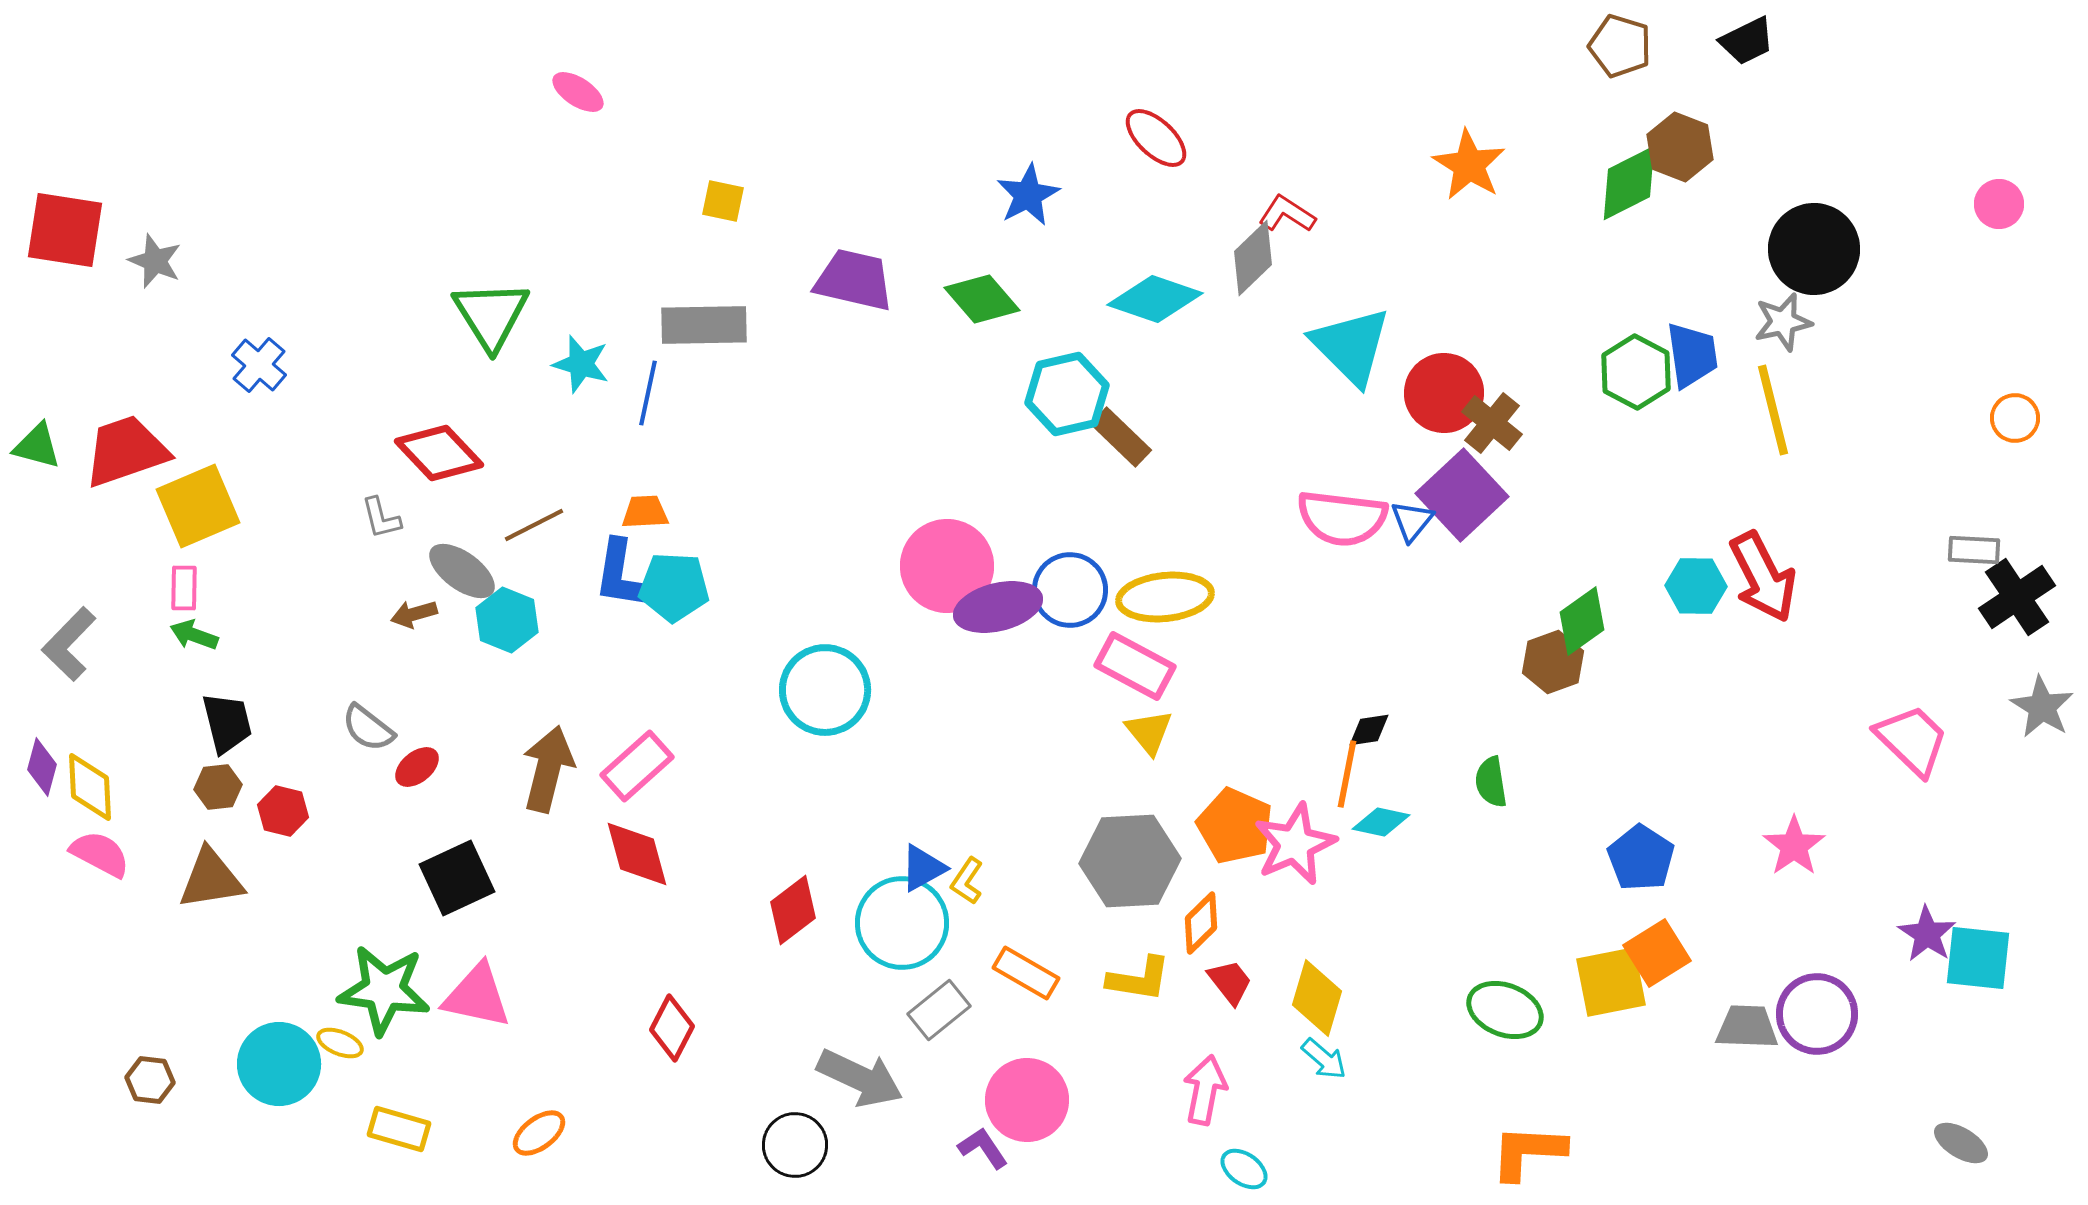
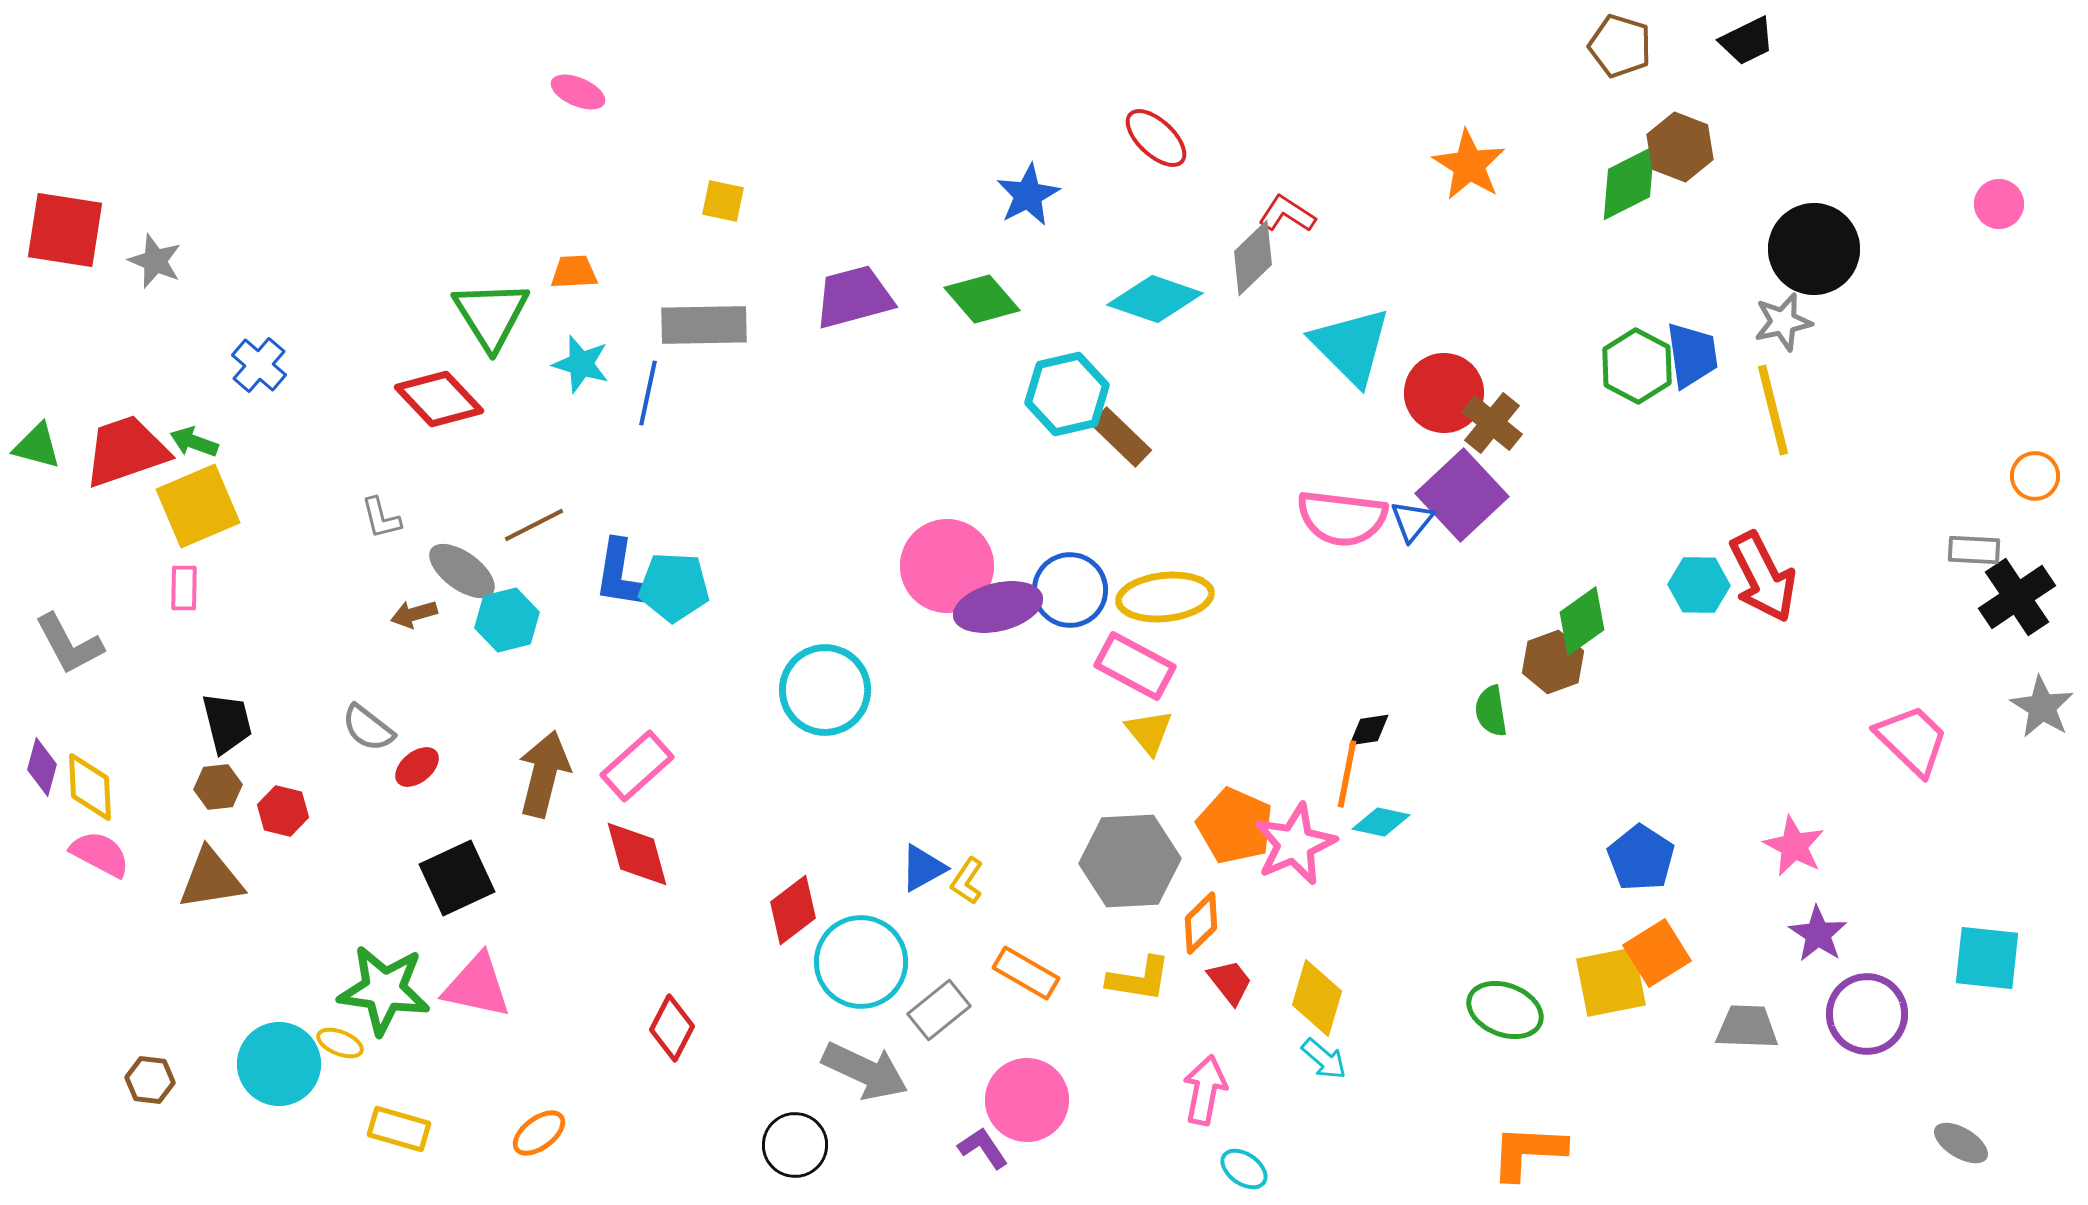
pink ellipse at (578, 92): rotated 10 degrees counterclockwise
purple trapezoid at (854, 280): moved 17 px down; rotated 28 degrees counterclockwise
green hexagon at (1636, 372): moved 1 px right, 6 px up
orange circle at (2015, 418): moved 20 px right, 58 px down
red diamond at (439, 453): moved 54 px up
orange trapezoid at (645, 512): moved 71 px left, 240 px up
cyan hexagon at (1696, 586): moved 3 px right, 1 px up
cyan hexagon at (507, 620): rotated 24 degrees clockwise
green arrow at (194, 635): moved 193 px up
gray L-shape at (69, 644): rotated 72 degrees counterclockwise
brown arrow at (548, 769): moved 4 px left, 5 px down
green semicircle at (1491, 782): moved 71 px up
pink star at (1794, 846): rotated 10 degrees counterclockwise
cyan circle at (902, 923): moved 41 px left, 39 px down
purple star at (1927, 934): moved 109 px left
cyan square at (1978, 958): moved 9 px right
pink triangle at (477, 996): moved 10 px up
purple circle at (1817, 1014): moved 50 px right
gray arrow at (860, 1078): moved 5 px right, 7 px up
